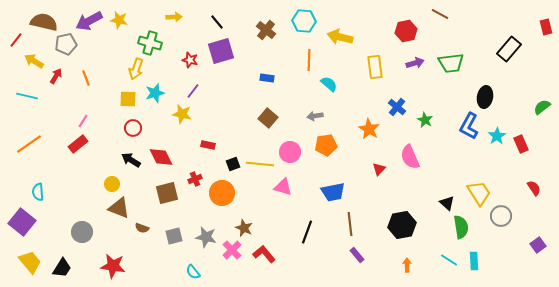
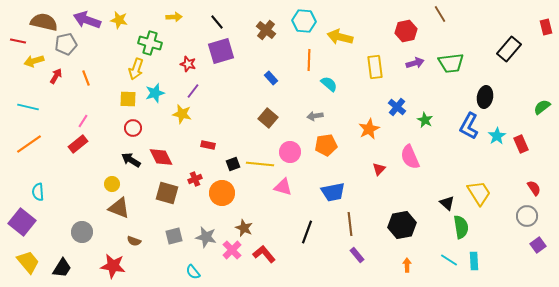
brown line at (440, 14): rotated 30 degrees clockwise
purple arrow at (89, 21): moved 2 px left, 1 px up; rotated 48 degrees clockwise
red line at (16, 40): moved 2 px right, 1 px down; rotated 63 degrees clockwise
red star at (190, 60): moved 2 px left, 4 px down
yellow arrow at (34, 61): rotated 48 degrees counterclockwise
blue rectangle at (267, 78): moved 4 px right; rotated 40 degrees clockwise
cyan line at (27, 96): moved 1 px right, 11 px down
orange star at (369, 129): rotated 15 degrees clockwise
brown square at (167, 193): rotated 30 degrees clockwise
gray circle at (501, 216): moved 26 px right
brown semicircle at (142, 228): moved 8 px left, 13 px down
yellow trapezoid at (30, 262): moved 2 px left
